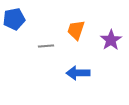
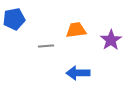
orange trapezoid: rotated 65 degrees clockwise
